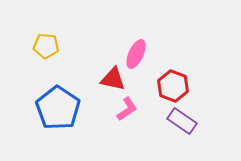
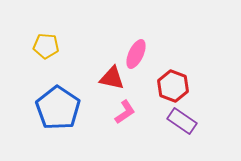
red triangle: moved 1 px left, 1 px up
pink L-shape: moved 2 px left, 3 px down
